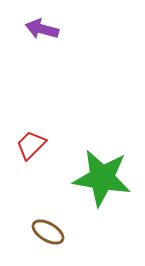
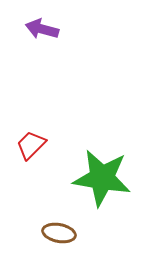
brown ellipse: moved 11 px right, 1 px down; rotated 20 degrees counterclockwise
